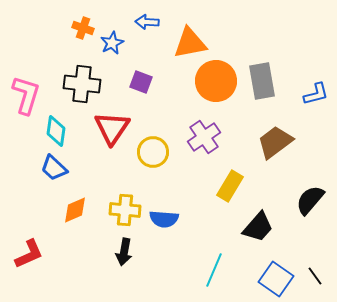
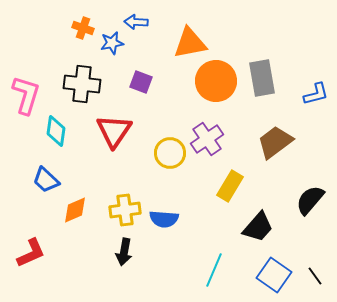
blue arrow: moved 11 px left
blue star: rotated 15 degrees clockwise
gray rectangle: moved 3 px up
red triangle: moved 2 px right, 3 px down
purple cross: moved 3 px right, 2 px down
yellow circle: moved 17 px right, 1 px down
blue trapezoid: moved 8 px left, 12 px down
yellow cross: rotated 12 degrees counterclockwise
red L-shape: moved 2 px right, 1 px up
blue square: moved 2 px left, 4 px up
